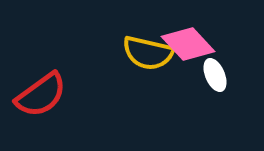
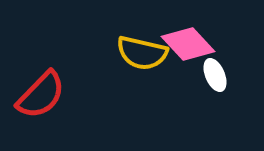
yellow semicircle: moved 6 px left
red semicircle: rotated 10 degrees counterclockwise
